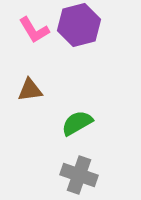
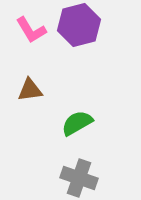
pink L-shape: moved 3 px left
gray cross: moved 3 px down
